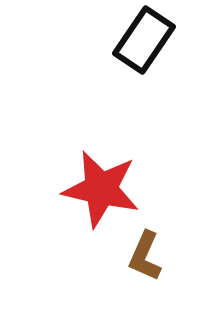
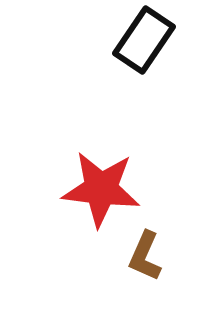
red star: rotated 6 degrees counterclockwise
